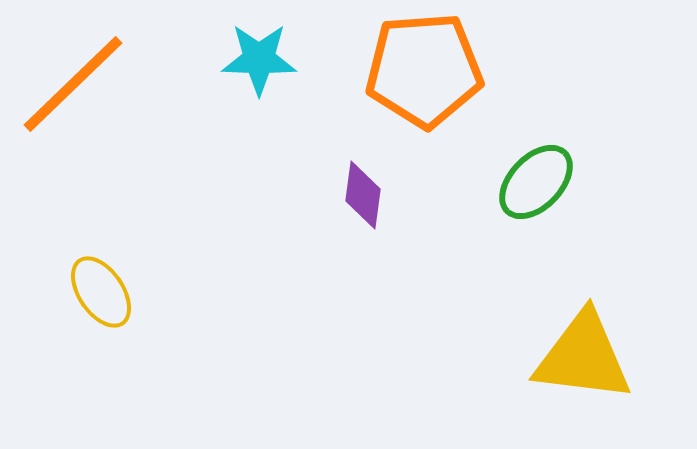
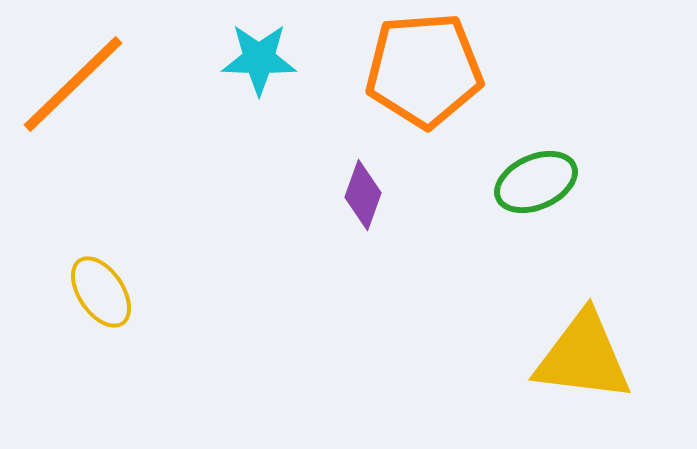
green ellipse: rotated 22 degrees clockwise
purple diamond: rotated 12 degrees clockwise
